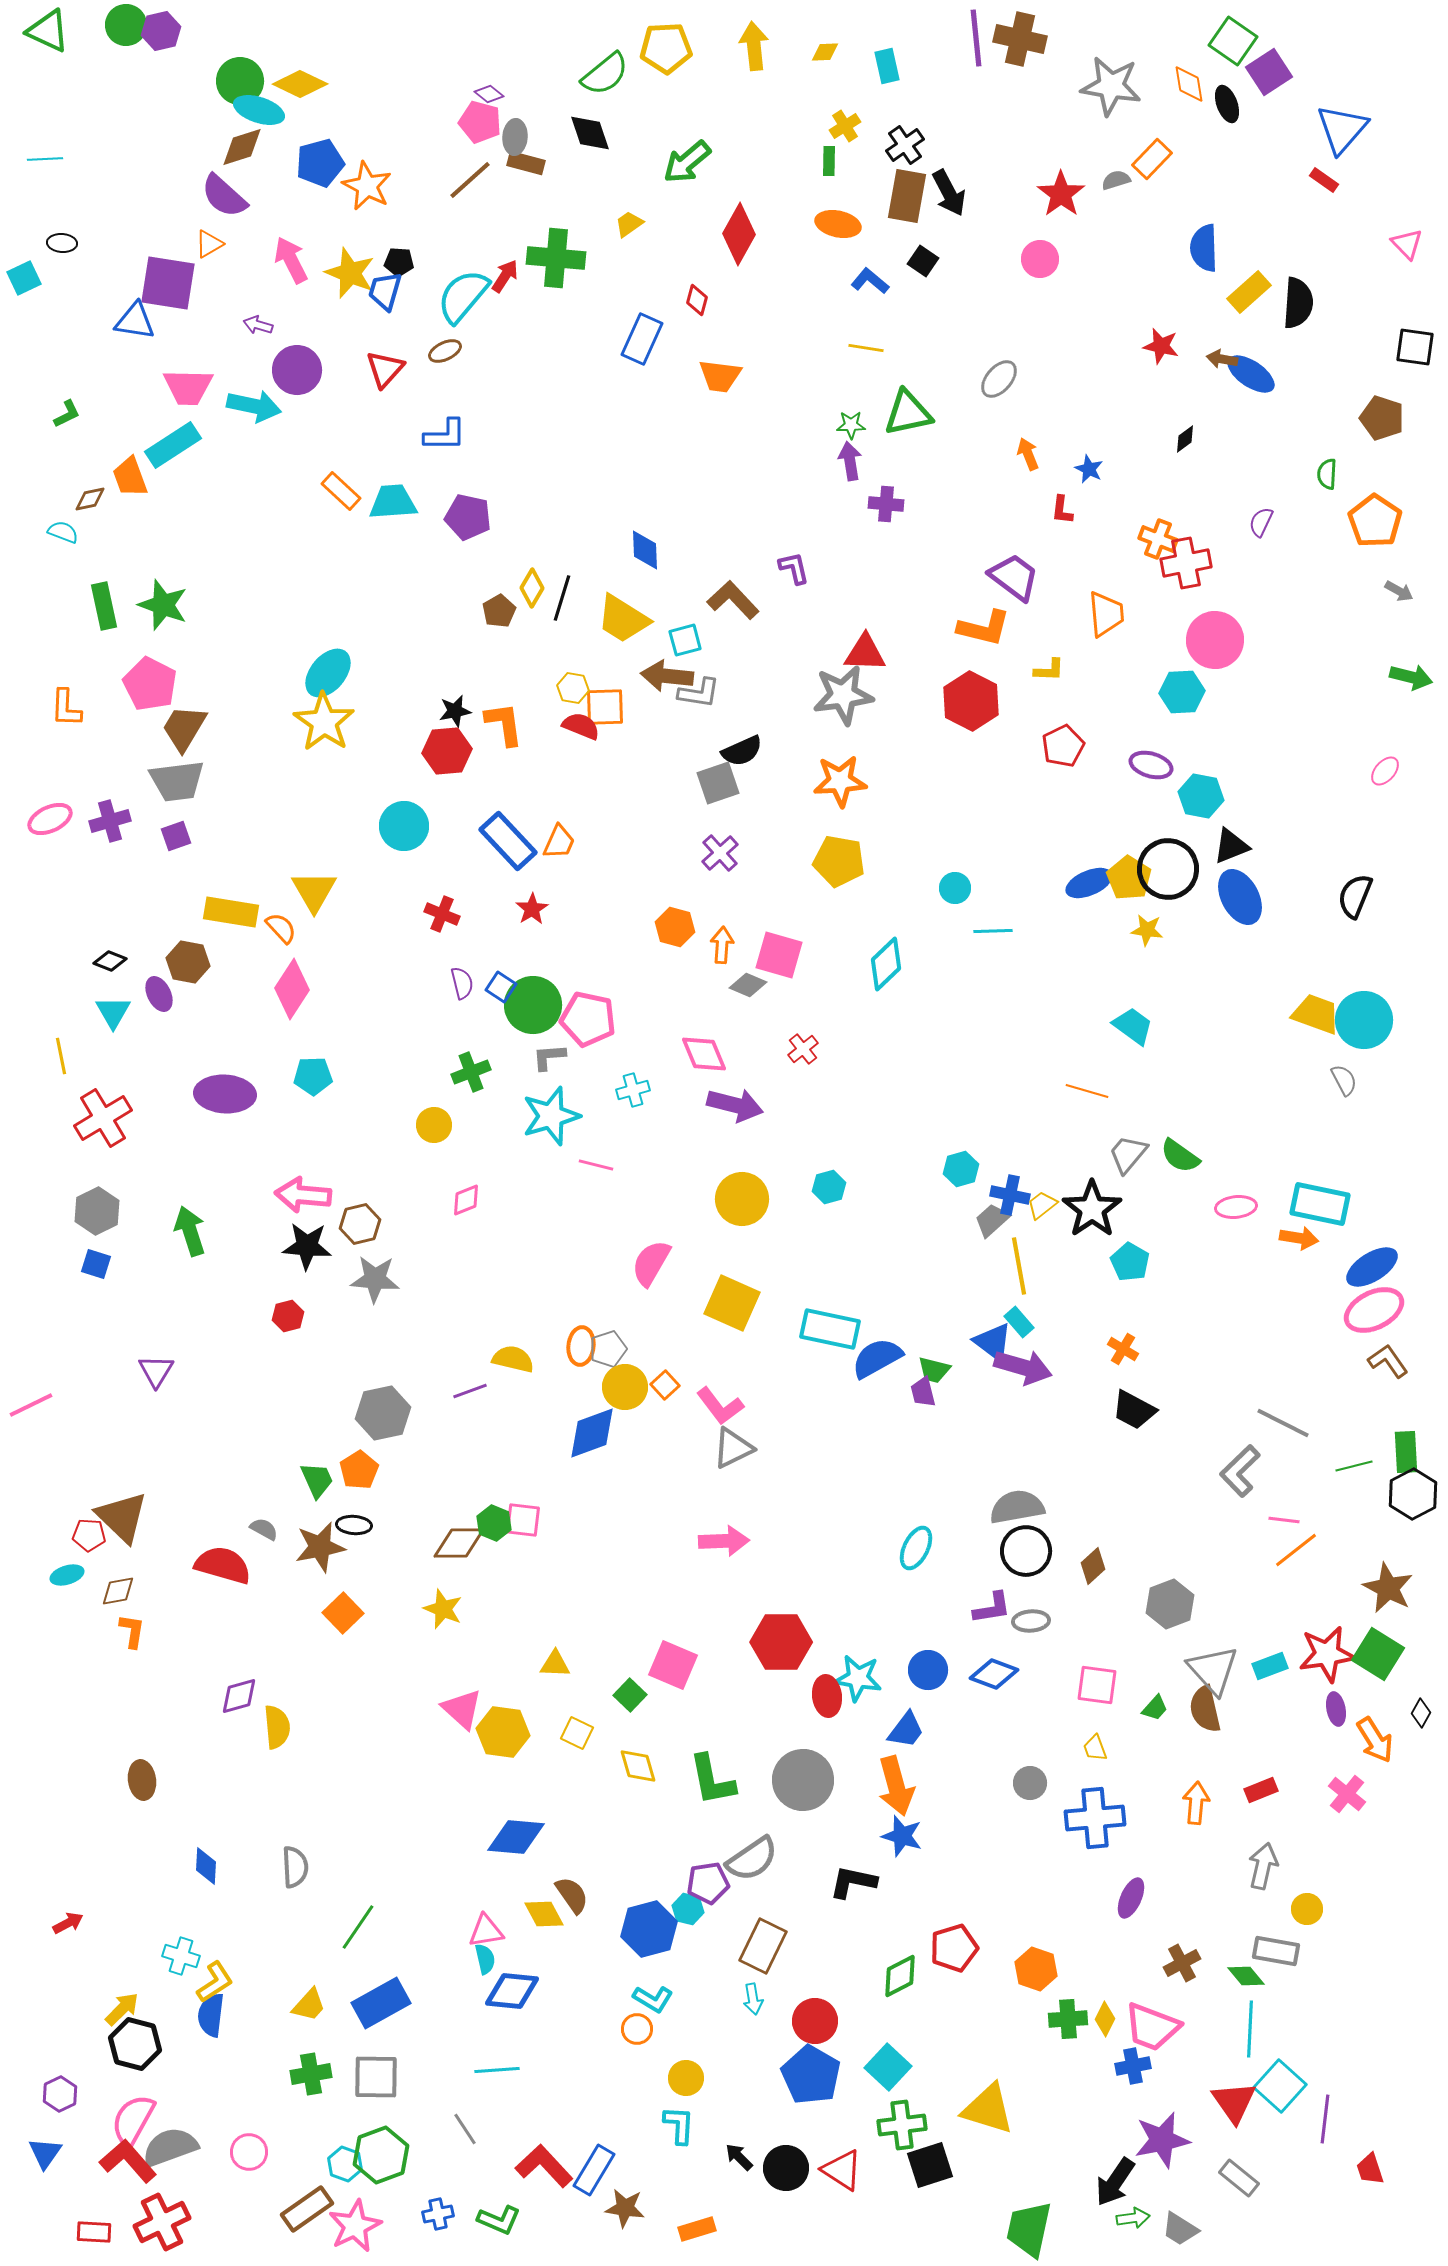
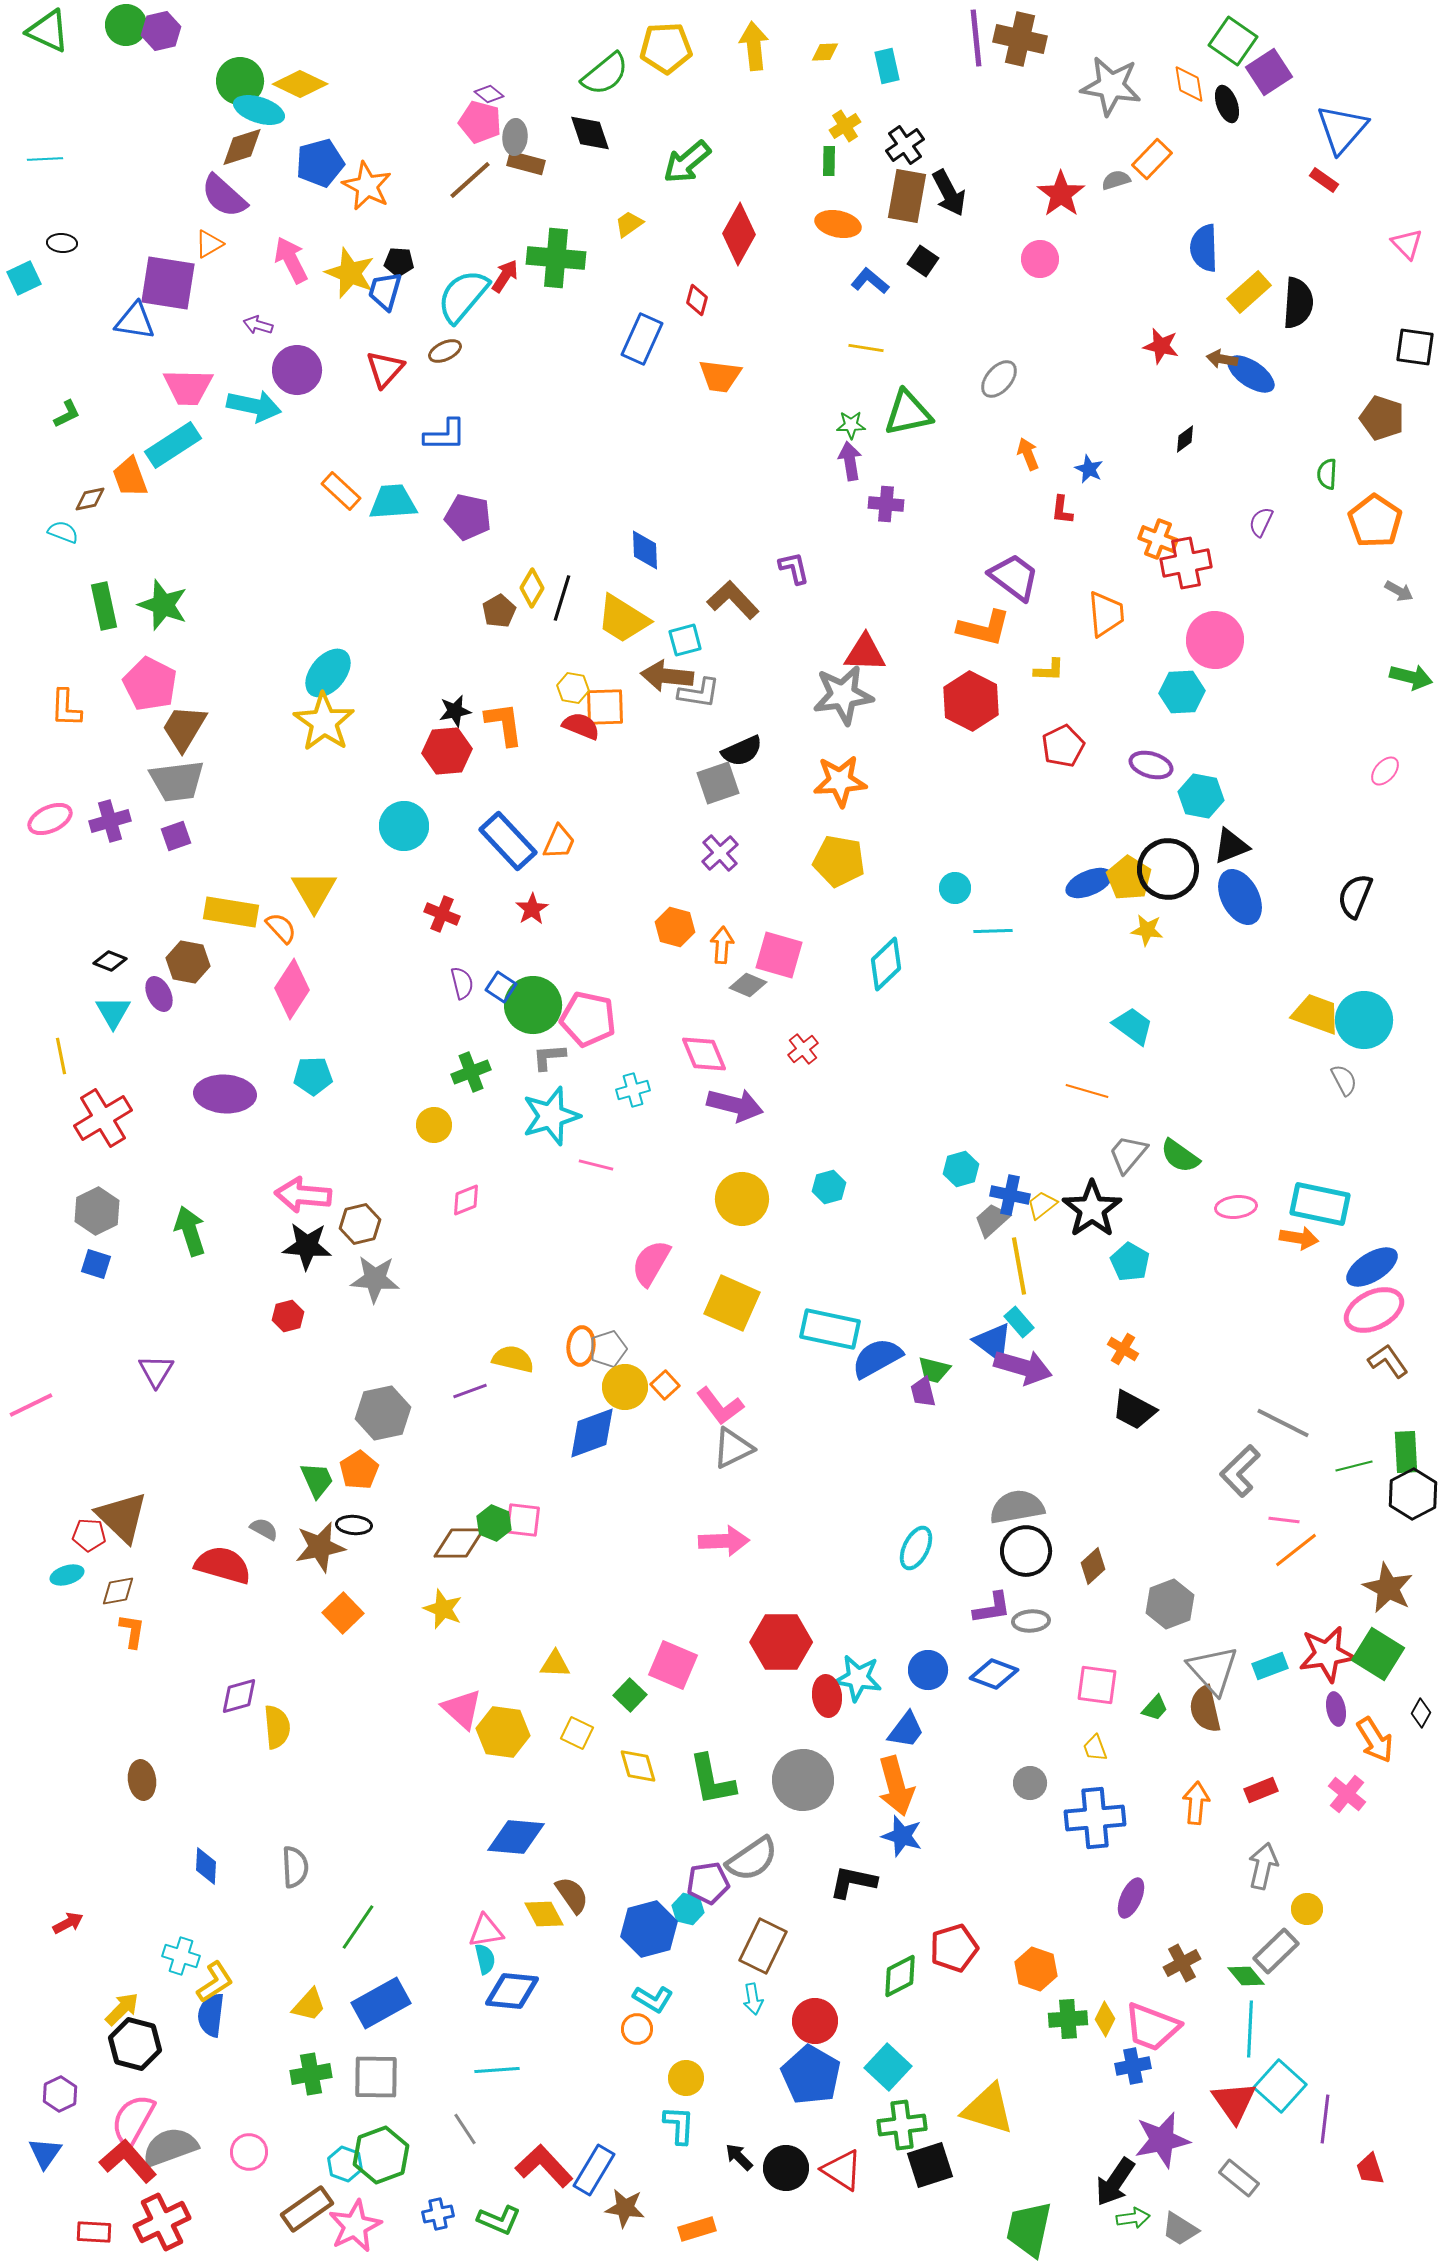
gray rectangle at (1276, 1951): rotated 54 degrees counterclockwise
